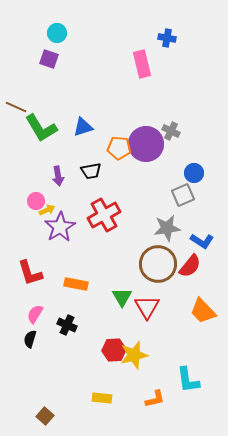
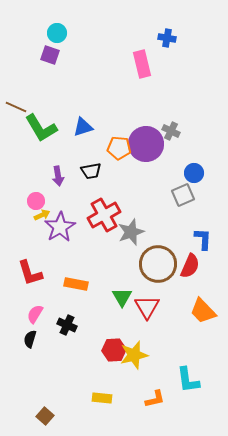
purple square: moved 1 px right, 4 px up
yellow arrow: moved 5 px left, 5 px down
gray star: moved 36 px left, 4 px down; rotated 12 degrees counterclockwise
blue L-shape: moved 1 px right, 2 px up; rotated 120 degrees counterclockwise
red semicircle: rotated 15 degrees counterclockwise
